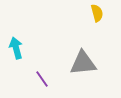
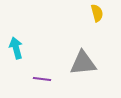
purple line: rotated 48 degrees counterclockwise
